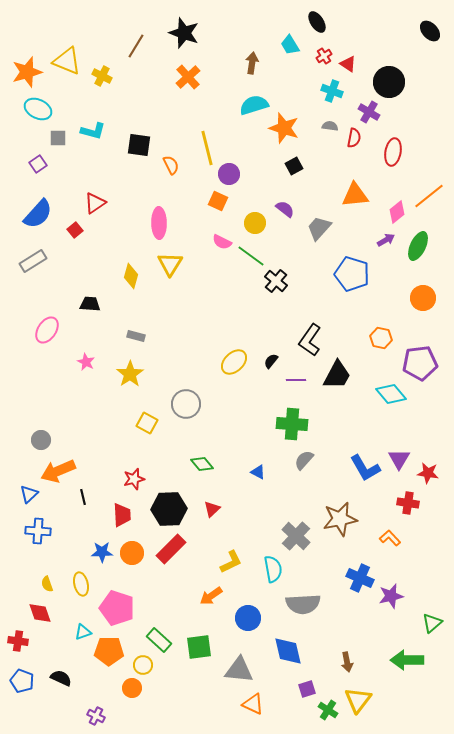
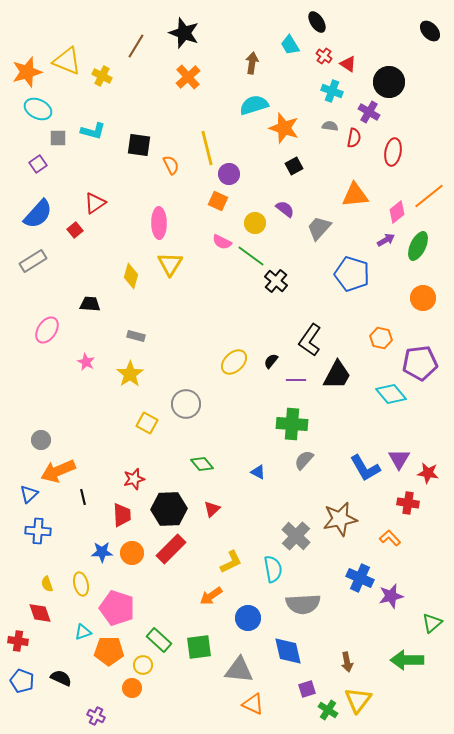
red cross at (324, 56): rotated 21 degrees counterclockwise
